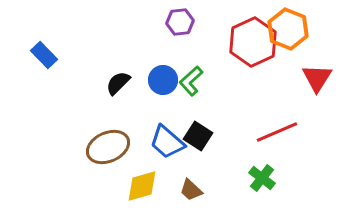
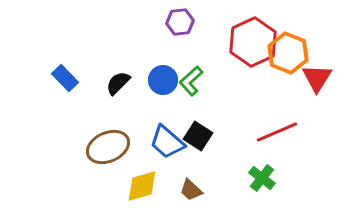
orange hexagon: moved 24 px down
blue rectangle: moved 21 px right, 23 px down
